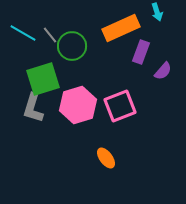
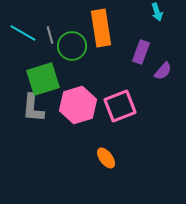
orange rectangle: moved 20 px left; rotated 75 degrees counterclockwise
gray line: rotated 24 degrees clockwise
gray L-shape: rotated 12 degrees counterclockwise
